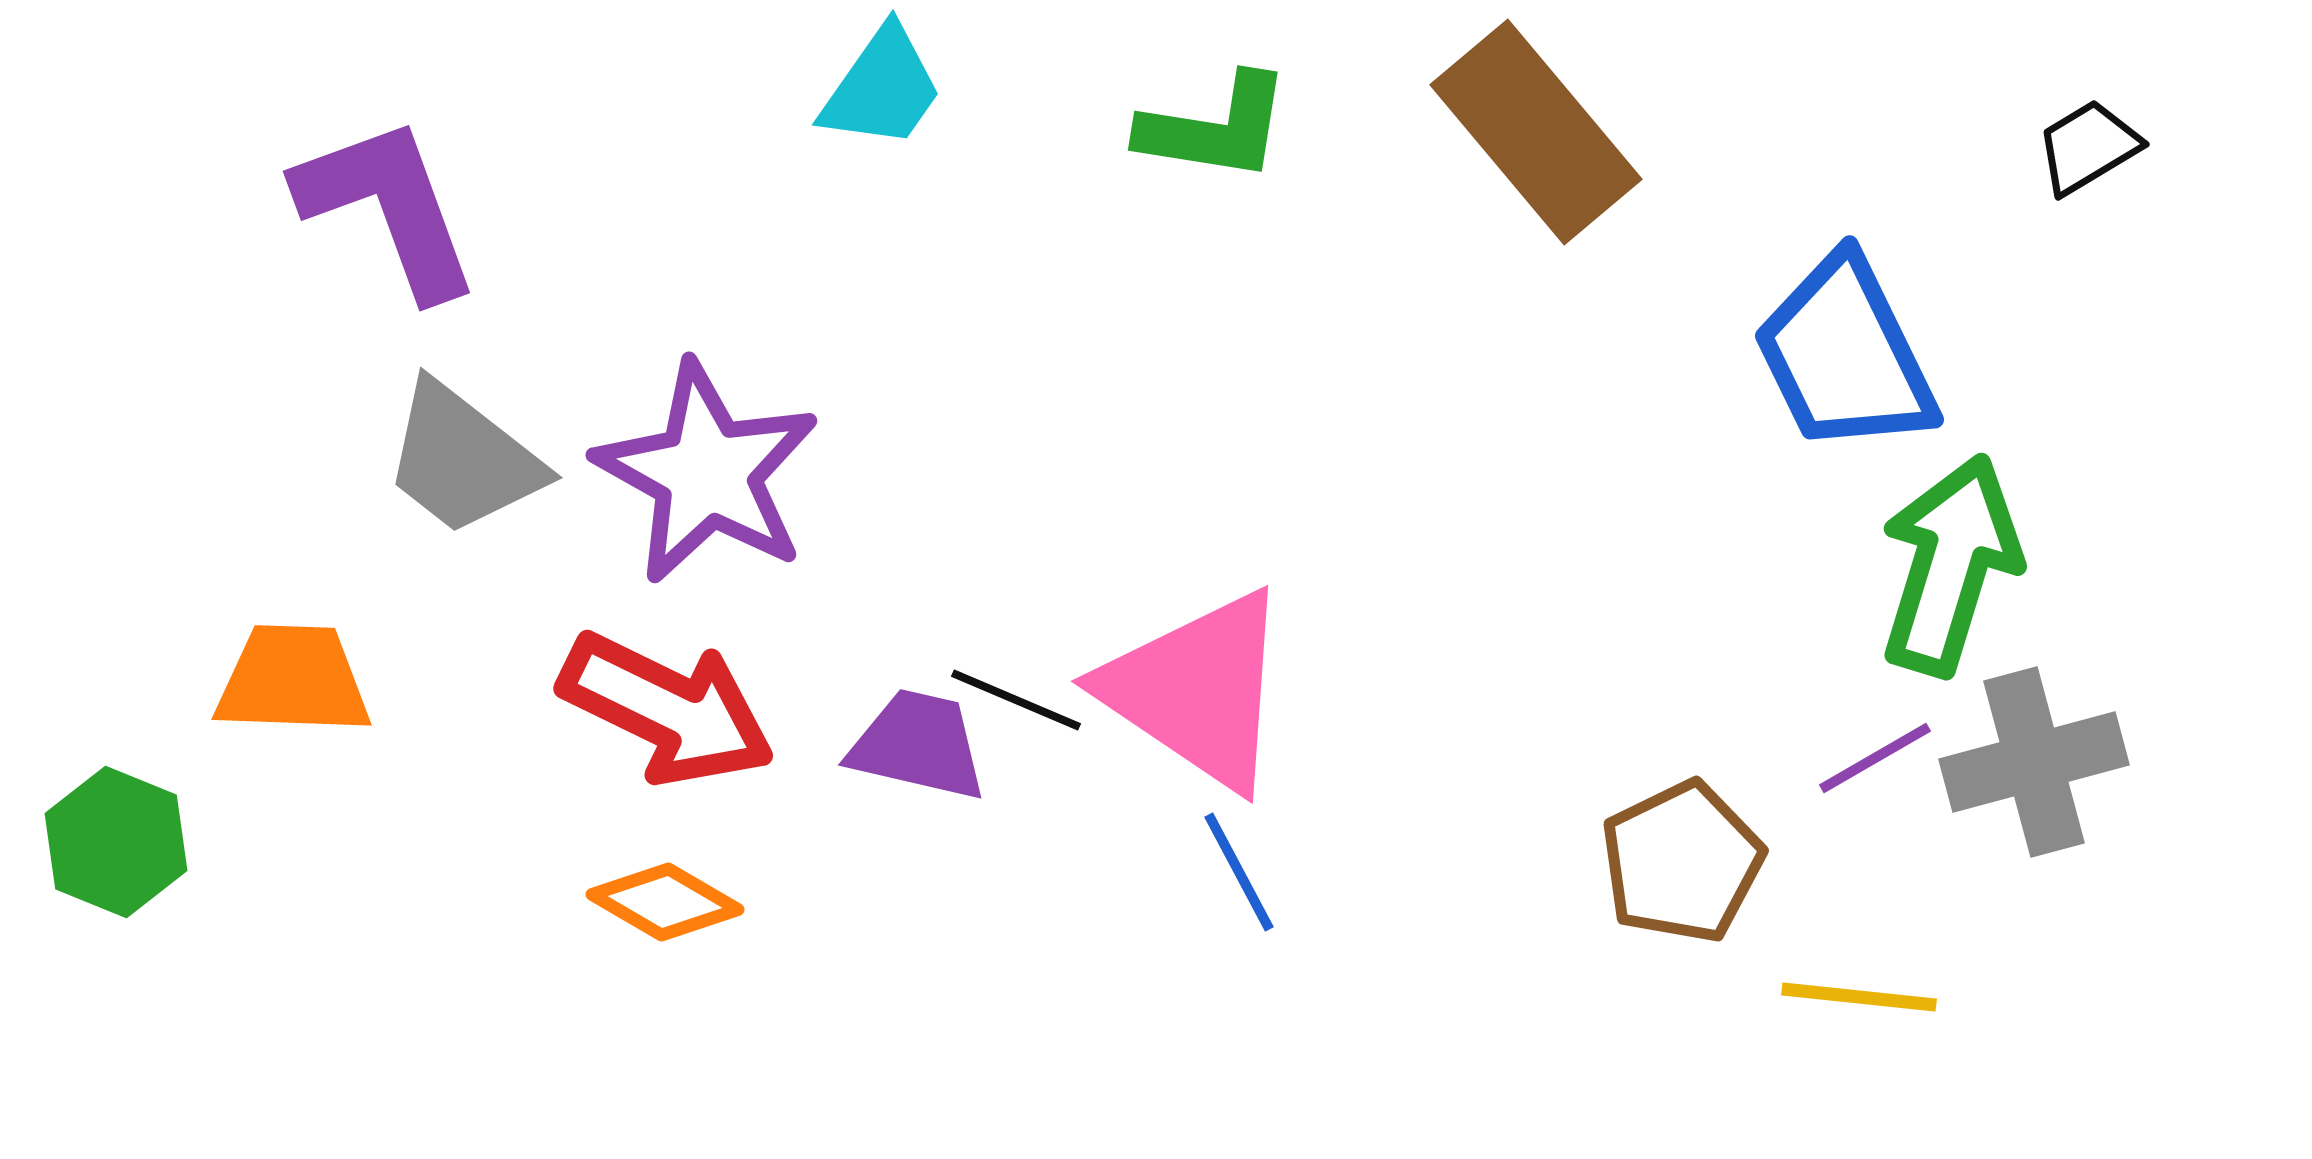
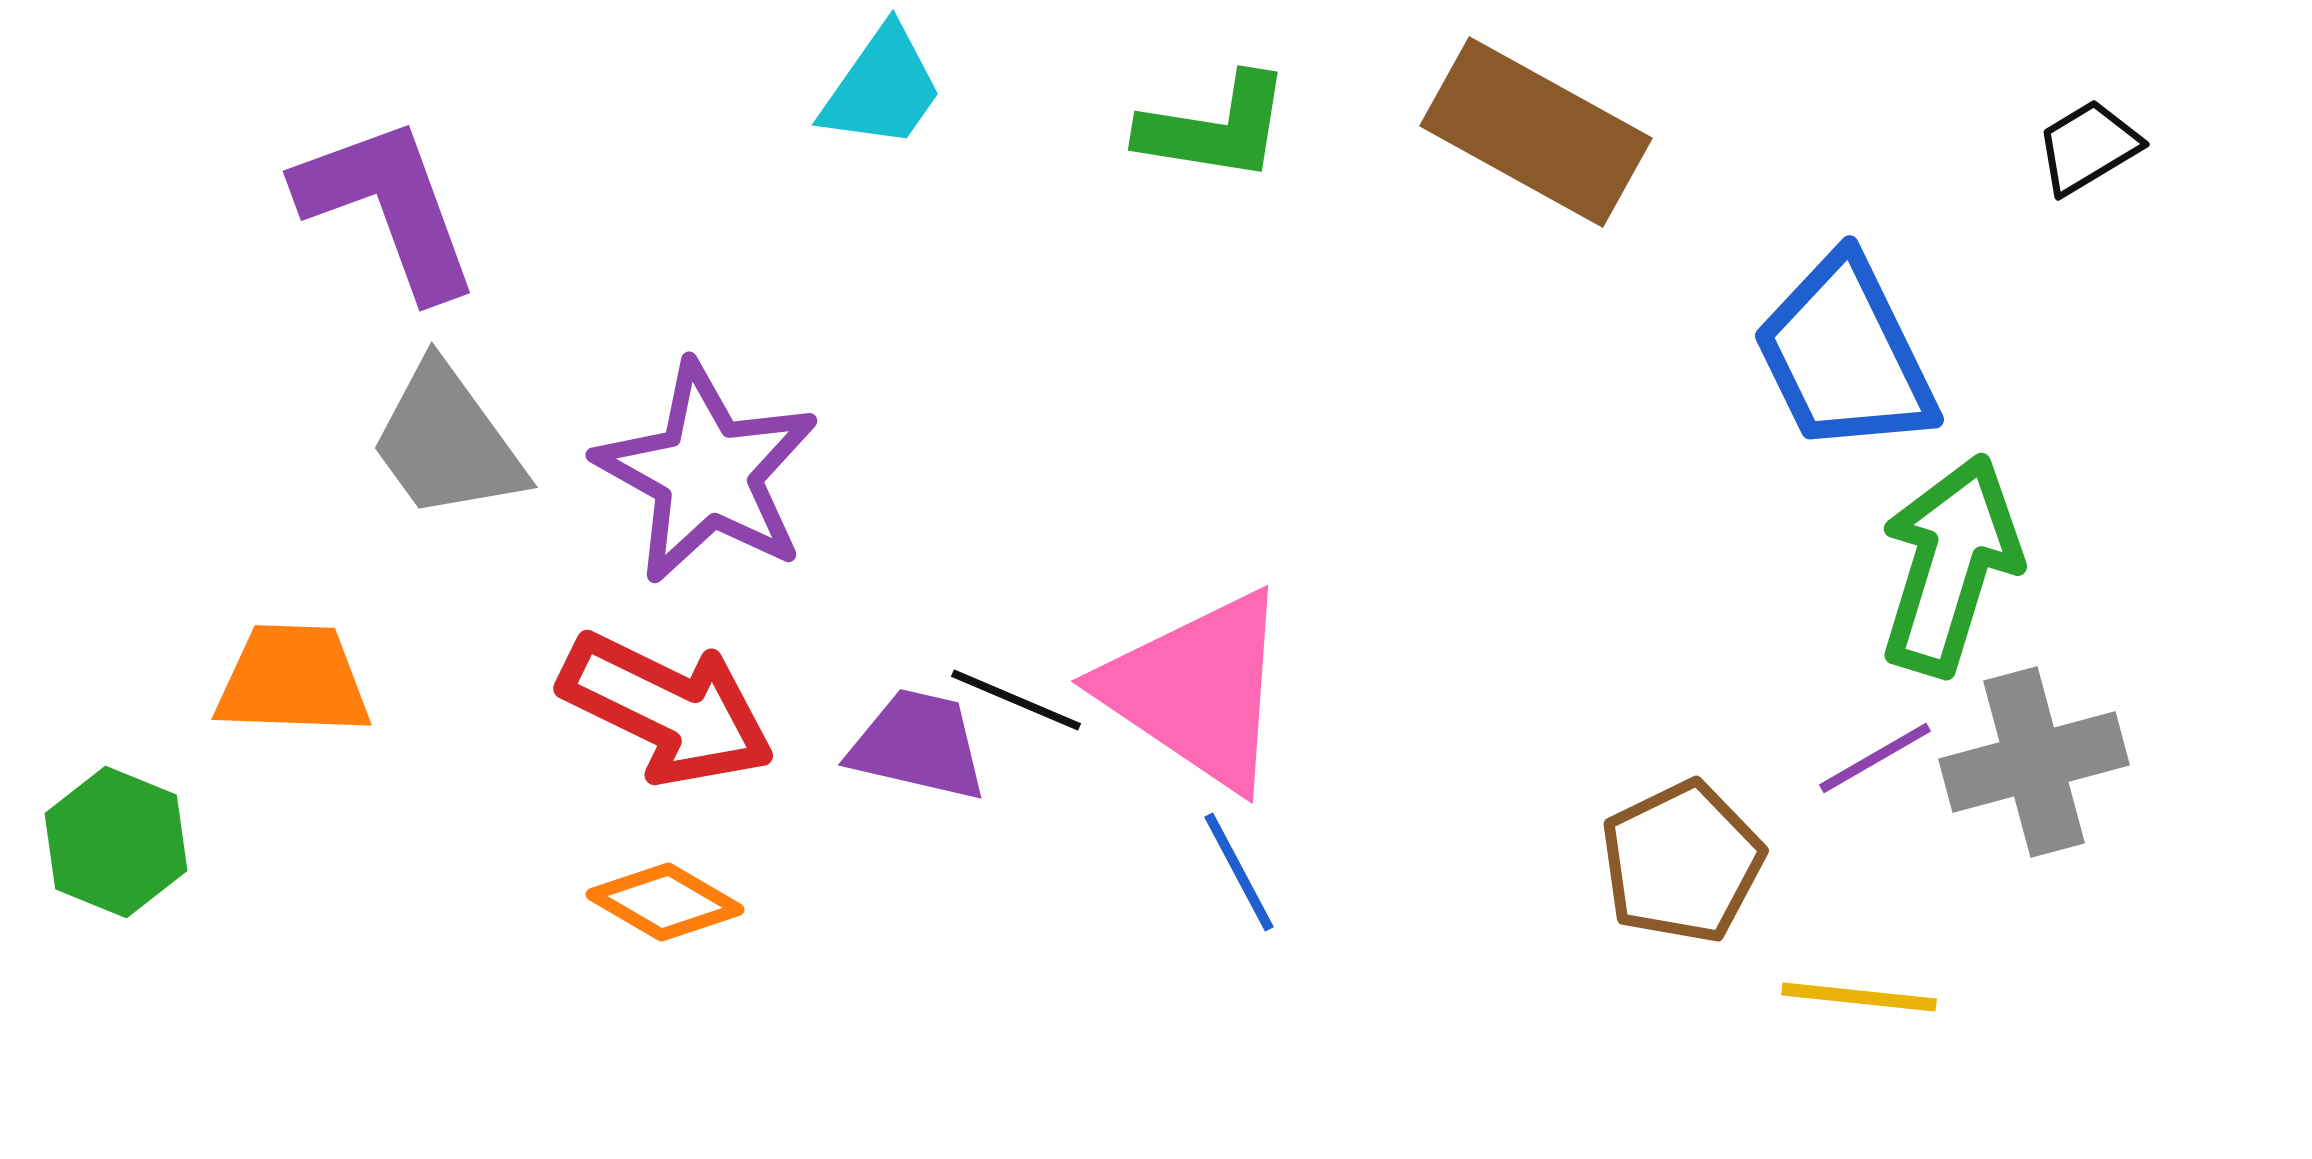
brown rectangle: rotated 21 degrees counterclockwise
gray trapezoid: moved 16 px left, 17 px up; rotated 16 degrees clockwise
